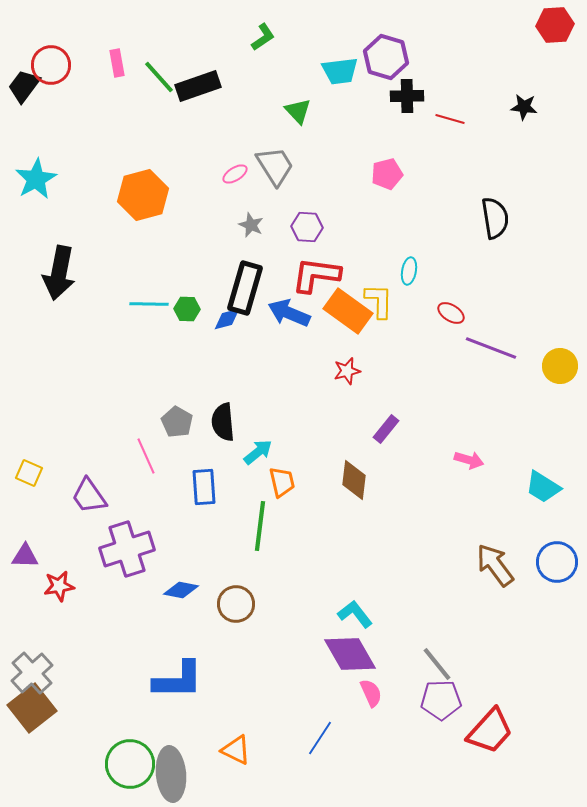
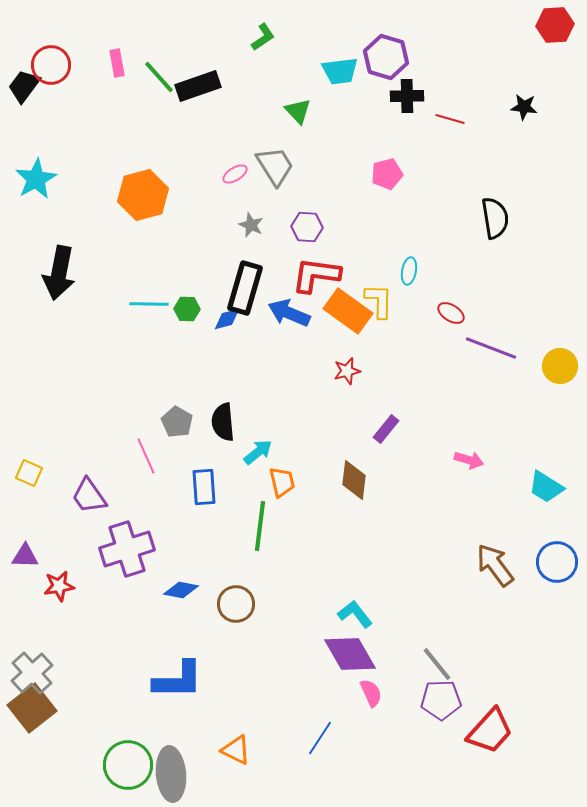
cyan trapezoid at (543, 487): moved 3 px right
green circle at (130, 764): moved 2 px left, 1 px down
